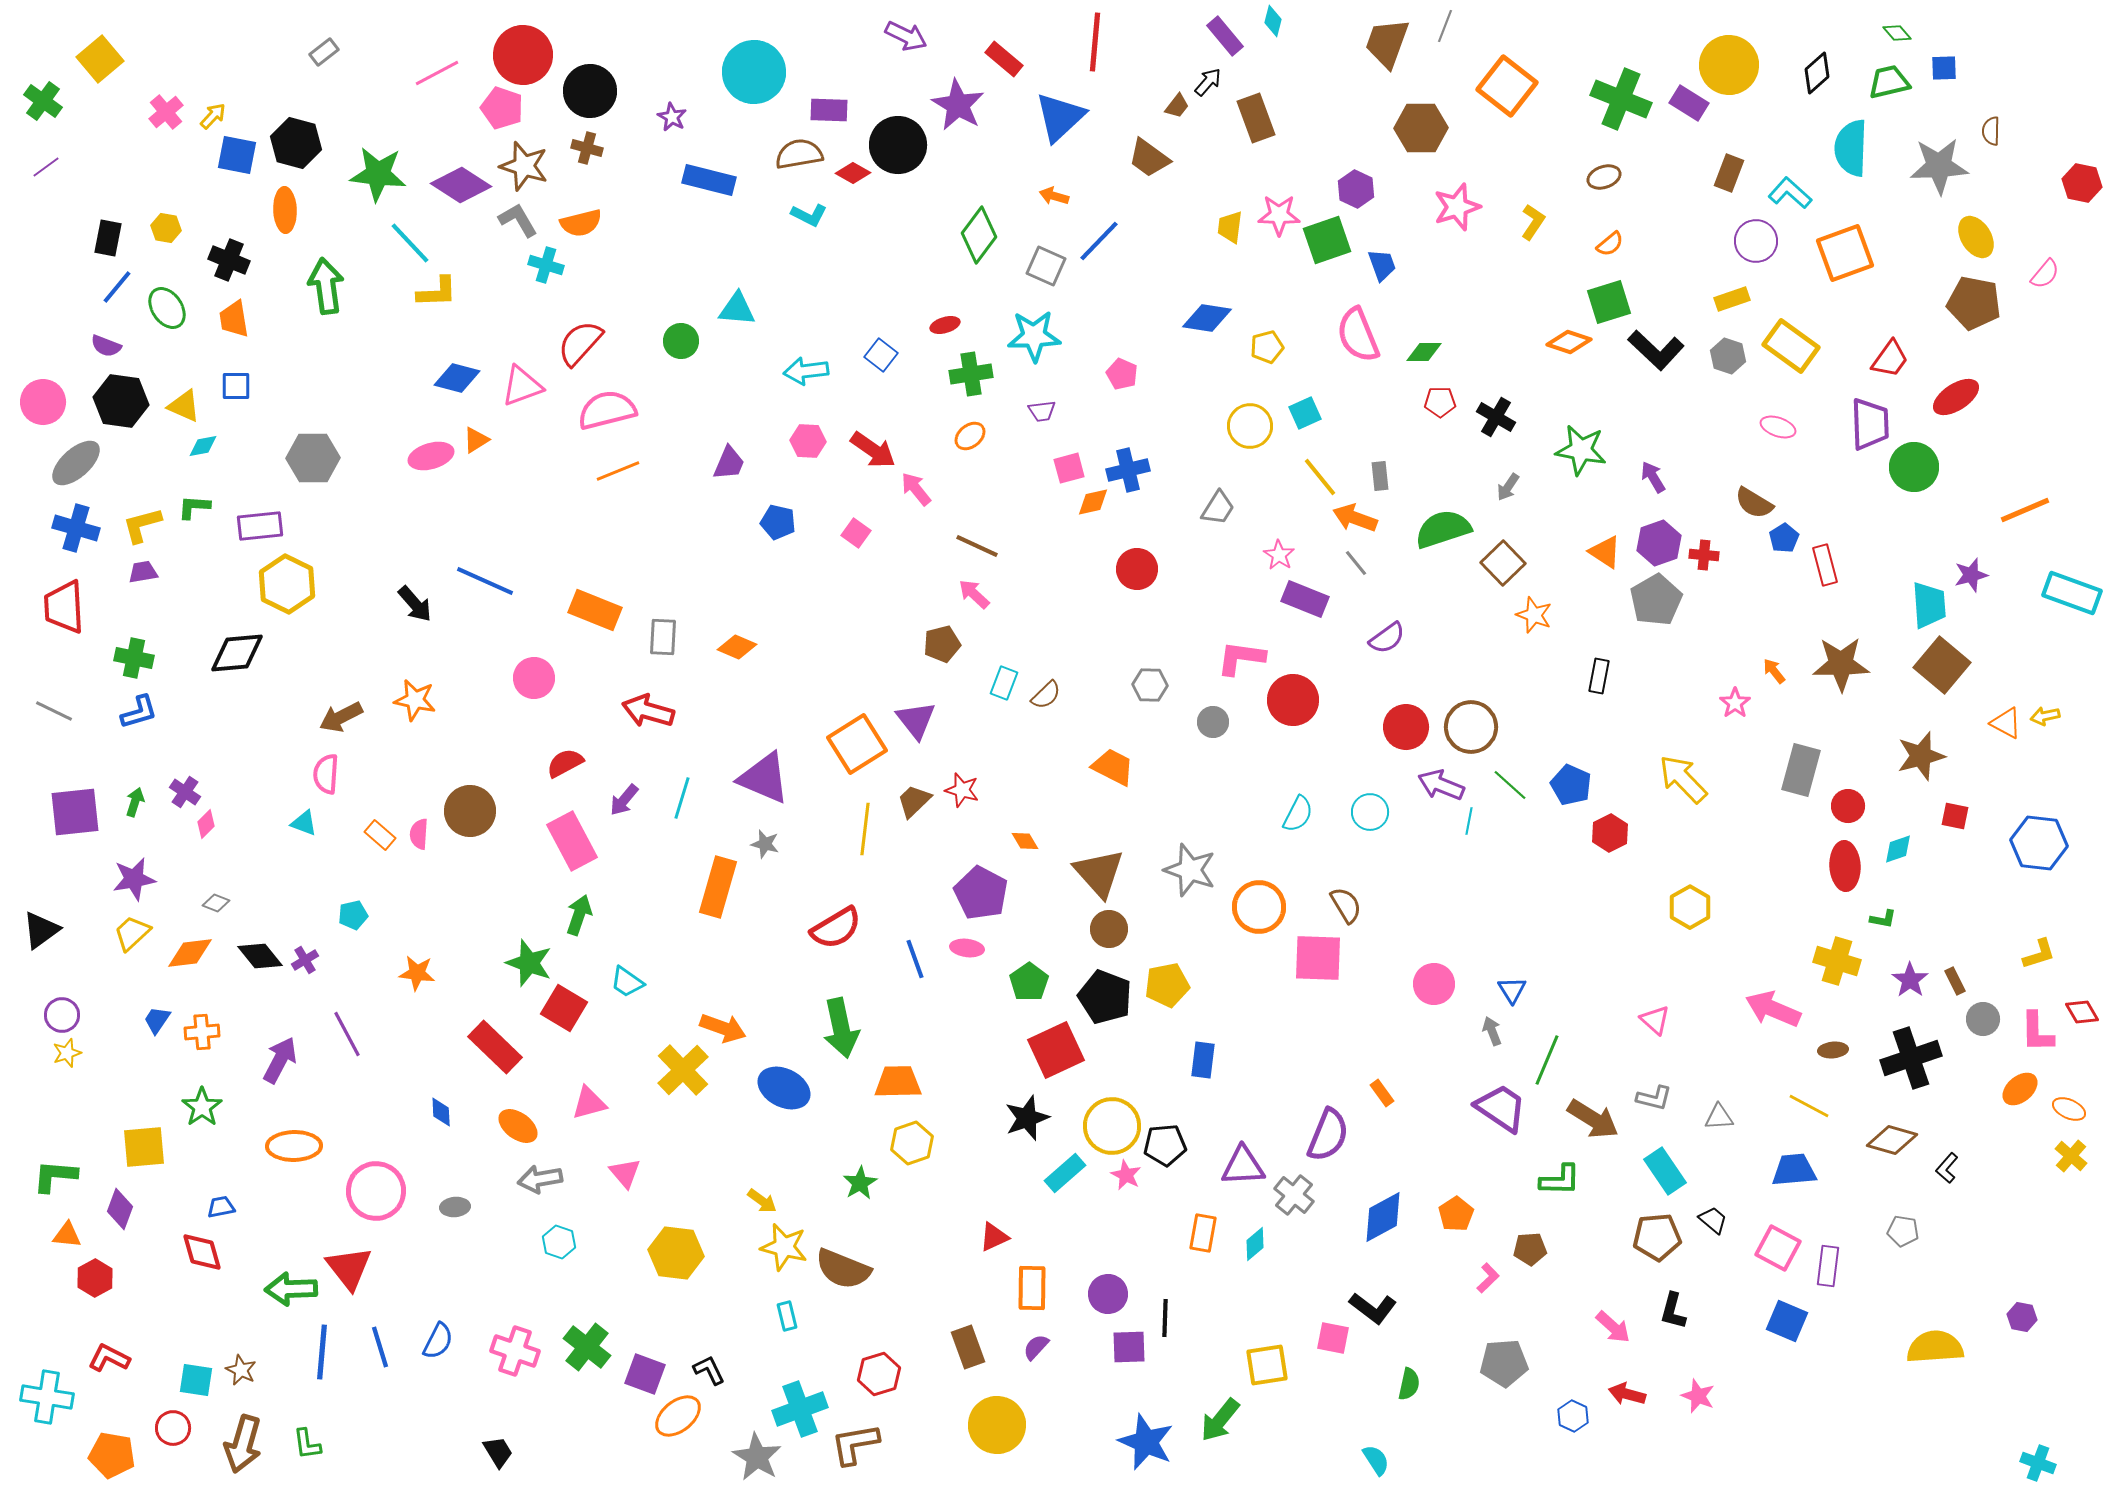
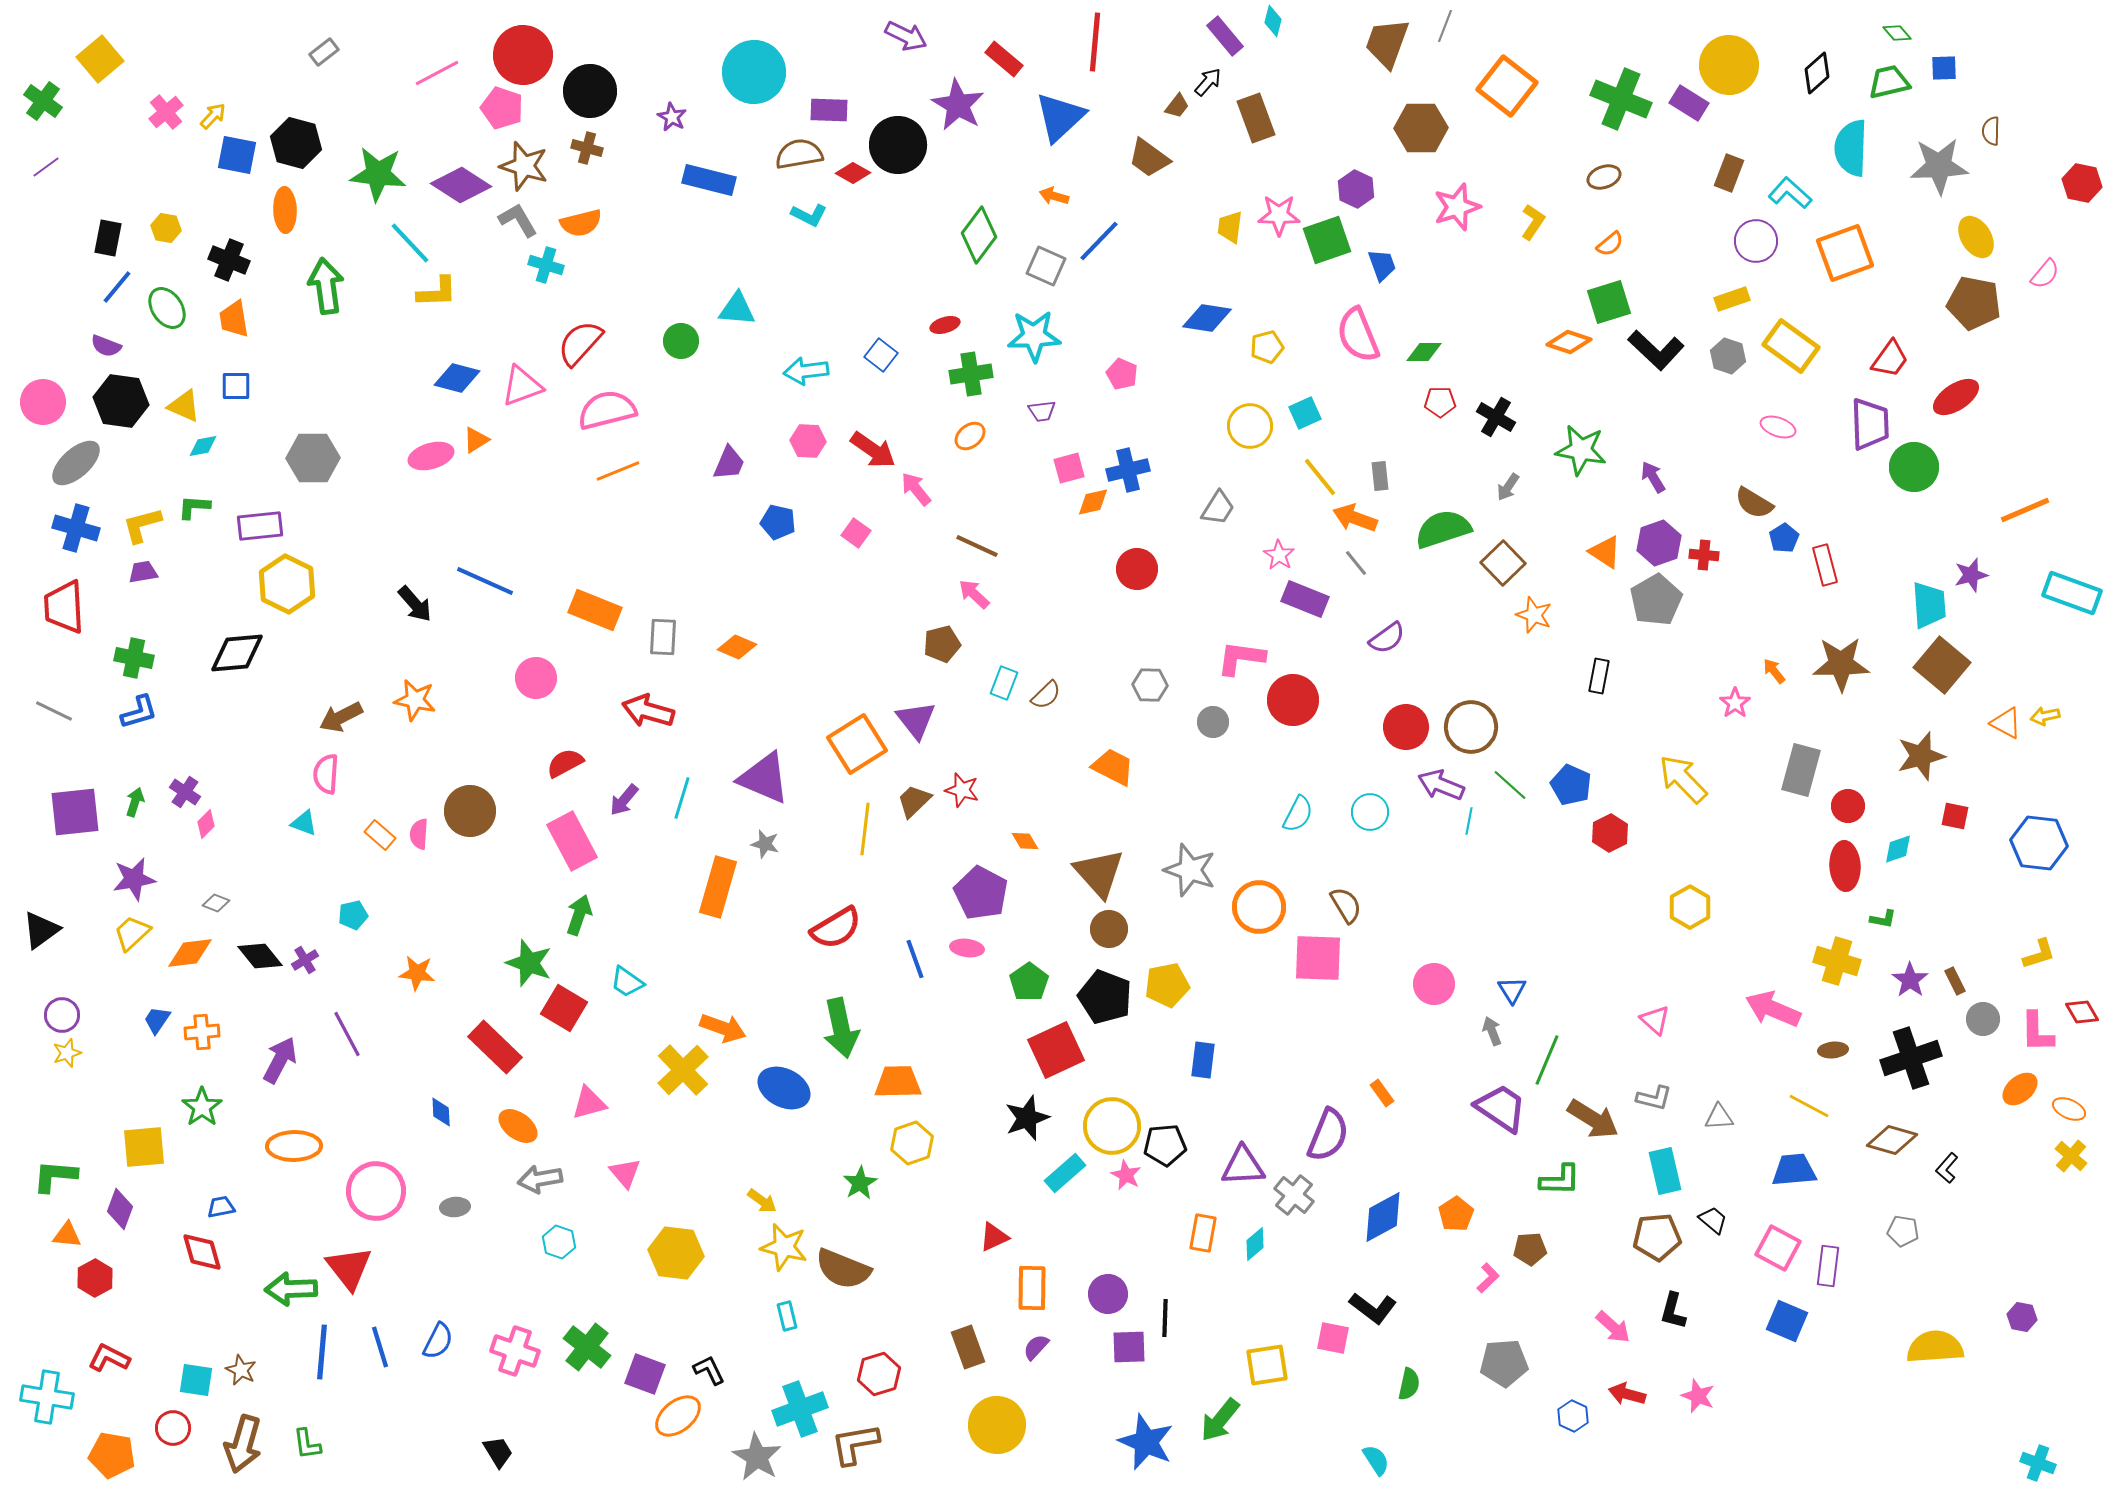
pink circle at (534, 678): moved 2 px right
cyan rectangle at (1665, 1171): rotated 21 degrees clockwise
